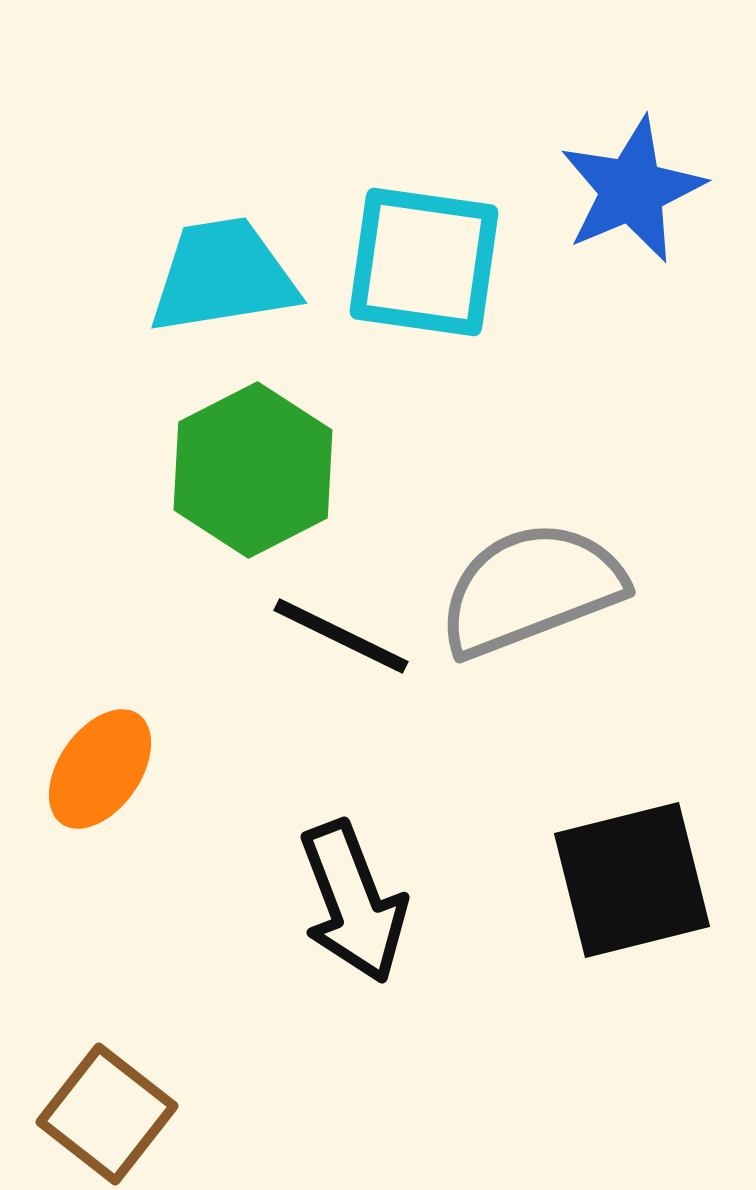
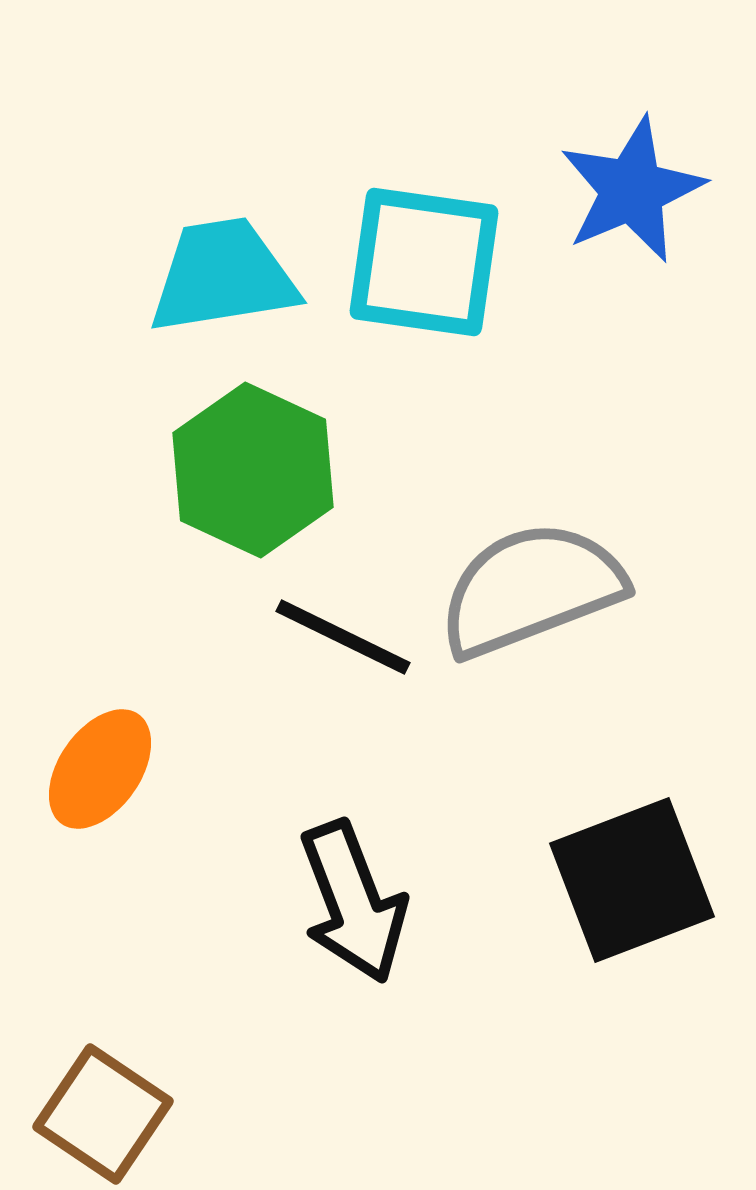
green hexagon: rotated 8 degrees counterclockwise
black line: moved 2 px right, 1 px down
black square: rotated 7 degrees counterclockwise
brown square: moved 4 px left; rotated 4 degrees counterclockwise
